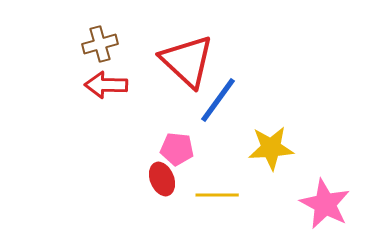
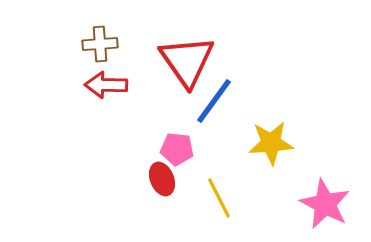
brown cross: rotated 12 degrees clockwise
red triangle: rotated 12 degrees clockwise
blue line: moved 4 px left, 1 px down
yellow star: moved 5 px up
yellow line: moved 2 px right, 3 px down; rotated 63 degrees clockwise
